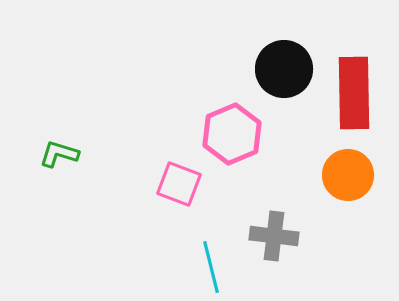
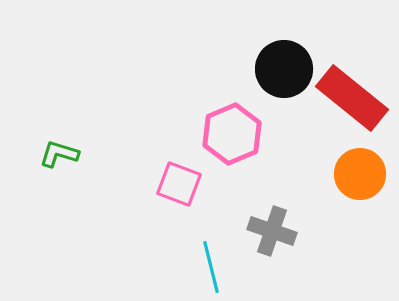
red rectangle: moved 2 px left, 5 px down; rotated 50 degrees counterclockwise
orange circle: moved 12 px right, 1 px up
gray cross: moved 2 px left, 5 px up; rotated 12 degrees clockwise
